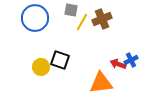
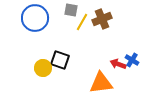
blue cross: moved 1 px right; rotated 32 degrees counterclockwise
yellow circle: moved 2 px right, 1 px down
